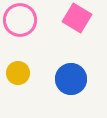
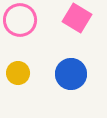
blue circle: moved 5 px up
